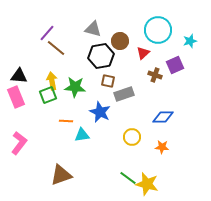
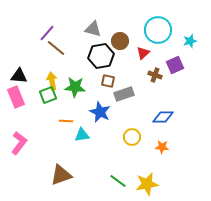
green line: moved 10 px left, 3 px down
yellow star: rotated 25 degrees counterclockwise
